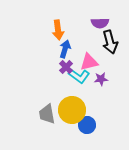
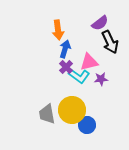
purple semicircle: rotated 36 degrees counterclockwise
black arrow: rotated 10 degrees counterclockwise
